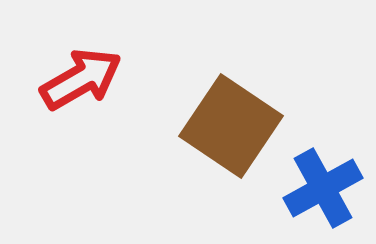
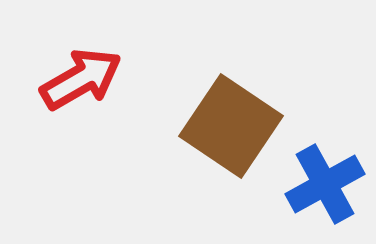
blue cross: moved 2 px right, 4 px up
